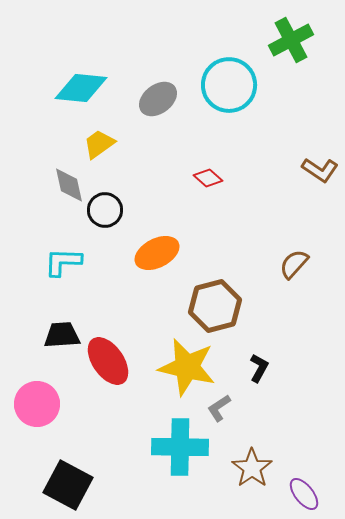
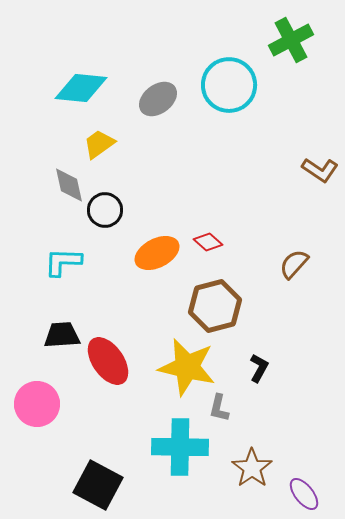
red diamond: moved 64 px down
gray L-shape: rotated 44 degrees counterclockwise
black square: moved 30 px right
